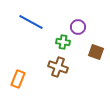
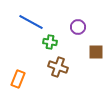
green cross: moved 13 px left
brown square: rotated 21 degrees counterclockwise
